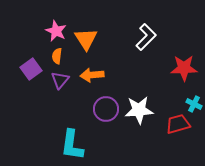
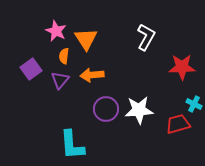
white L-shape: rotated 16 degrees counterclockwise
orange semicircle: moved 7 px right
red star: moved 2 px left, 1 px up
cyan L-shape: rotated 12 degrees counterclockwise
